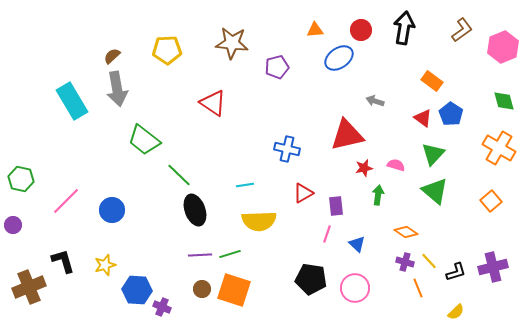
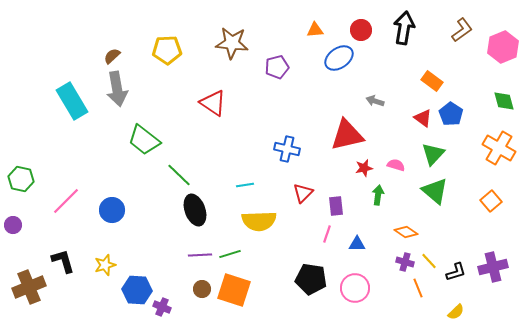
red triangle at (303, 193): rotated 15 degrees counterclockwise
blue triangle at (357, 244): rotated 42 degrees counterclockwise
